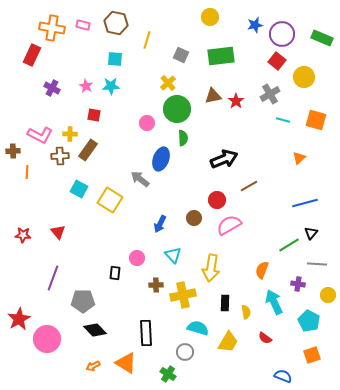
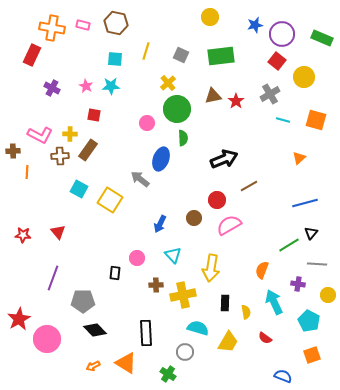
yellow line at (147, 40): moved 1 px left, 11 px down
